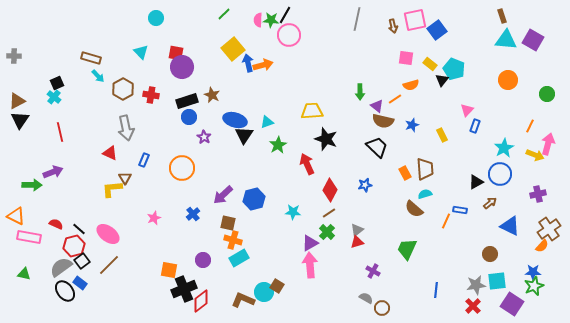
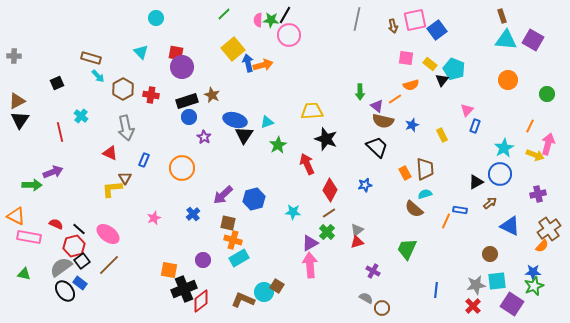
cyan cross at (54, 97): moved 27 px right, 19 px down
